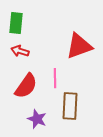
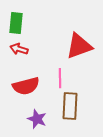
red arrow: moved 1 px left, 2 px up
pink line: moved 5 px right
red semicircle: rotated 40 degrees clockwise
